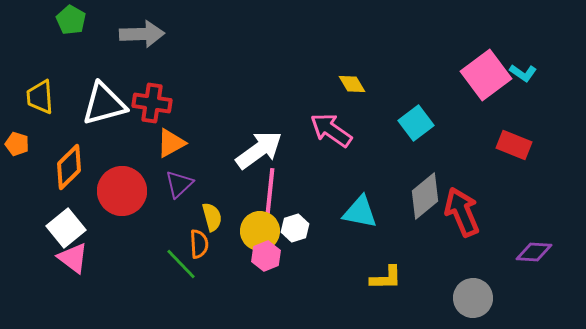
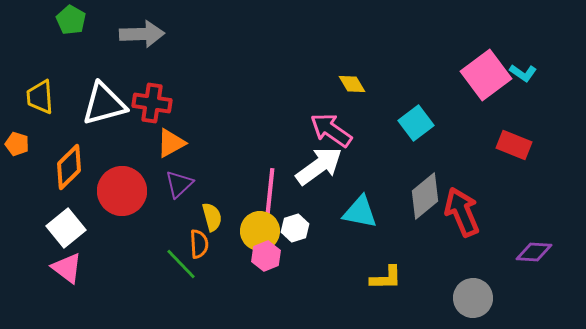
white arrow: moved 60 px right, 16 px down
pink triangle: moved 6 px left, 10 px down
